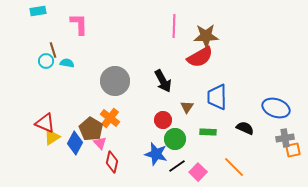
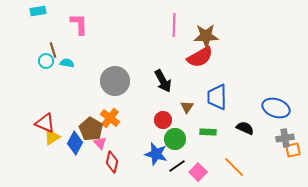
pink line: moved 1 px up
